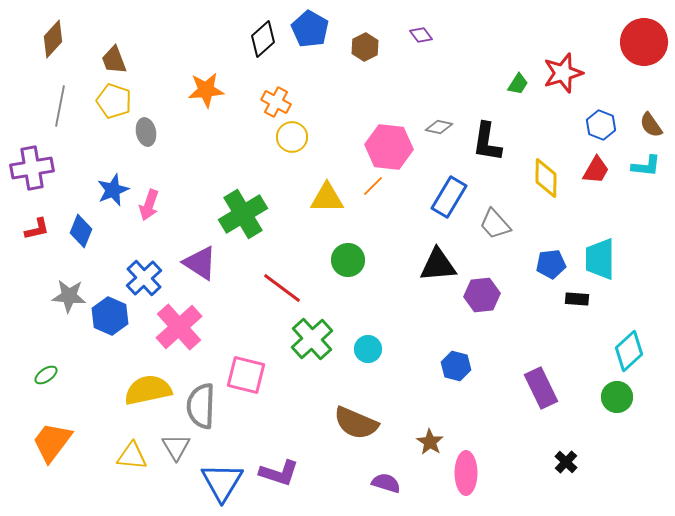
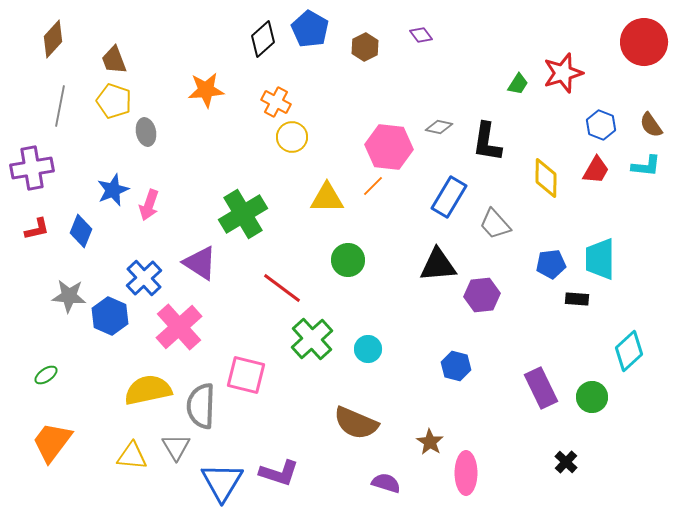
green circle at (617, 397): moved 25 px left
